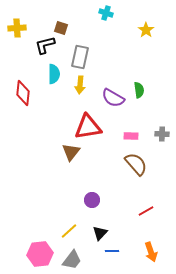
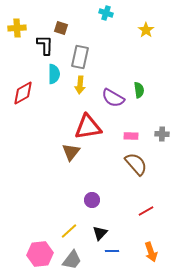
black L-shape: rotated 105 degrees clockwise
red diamond: rotated 55 degrees clockwise
